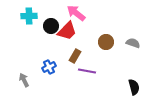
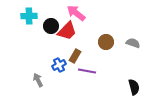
blue cross: moved 10 px right, 2 px up
gray arrow: moved 14 px right
